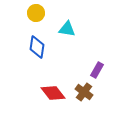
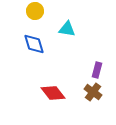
yellow circle: moved 1 px left, 2 px up
blue diamond: moved 3 px left, 3 px up; rotated 25 degrees counterclockwise
purple rectangle: rotated 14 degrees counterclockwise
brown cross: moved 9 px right
